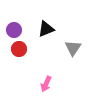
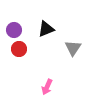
pink arrow: moved 1 px right, 3 px down
